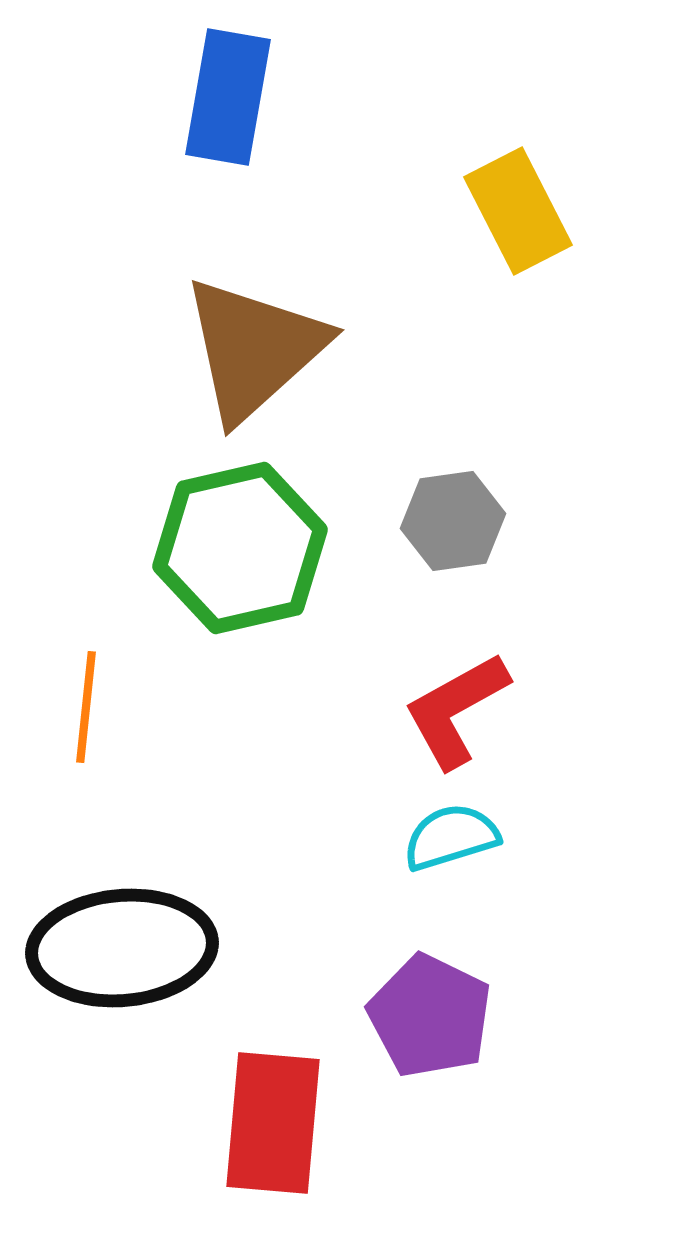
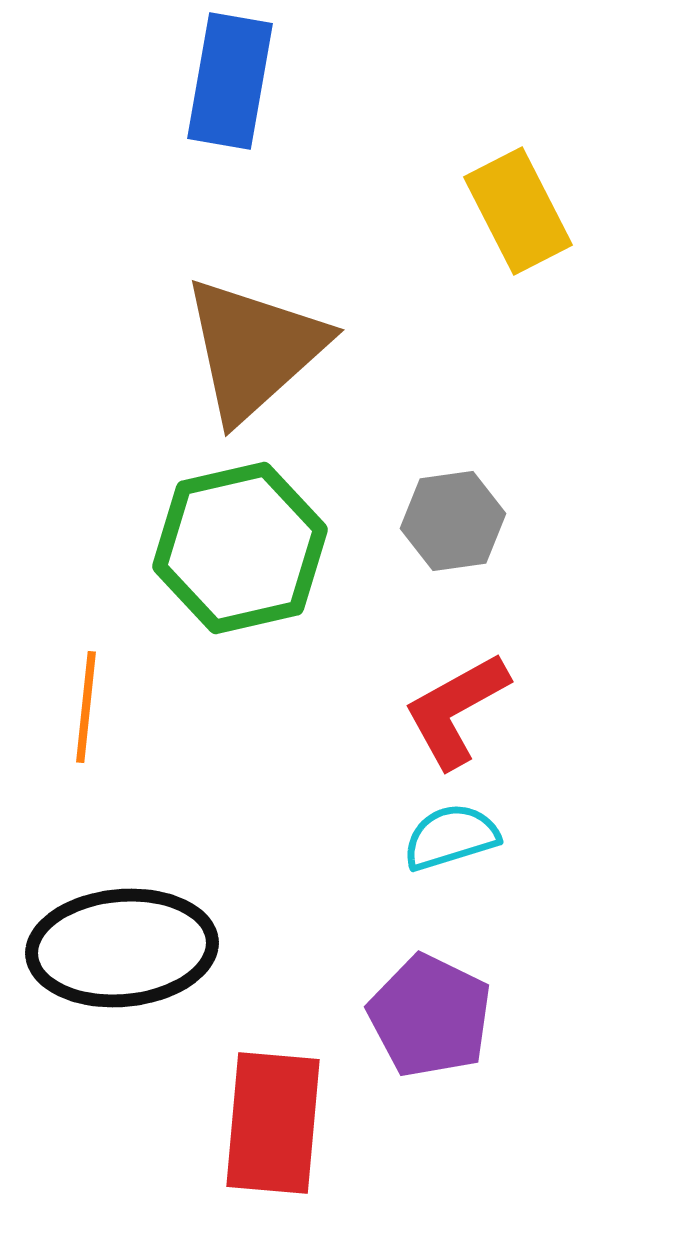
blue rectangle: moved 2 px right, 16 px up
